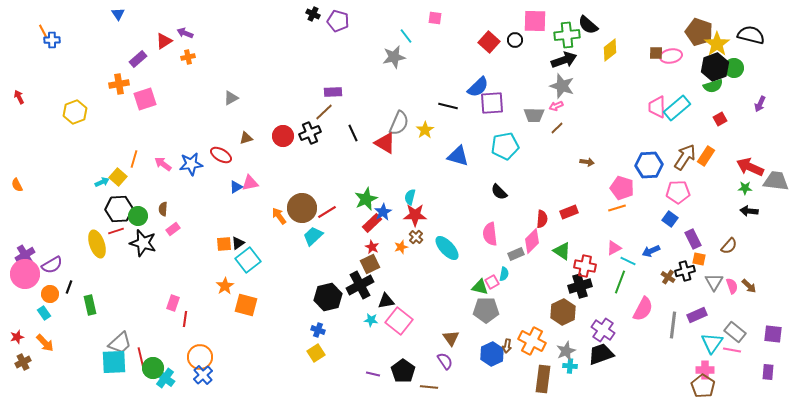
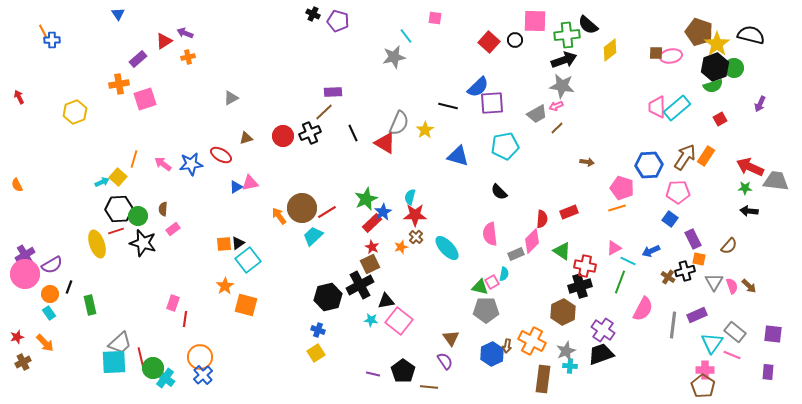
gray star at (562, 86): rotated 10 degrees counterclockwise
gray trapezoid at (534, 115): moved 3 px right, 1 px up; rotated 30 degrees counterclockwise
cyan rectangle at (44, 313): moved 5 px right
pink line at (732, 350): moved 5 px down; rotated 12 degrees clockwise
